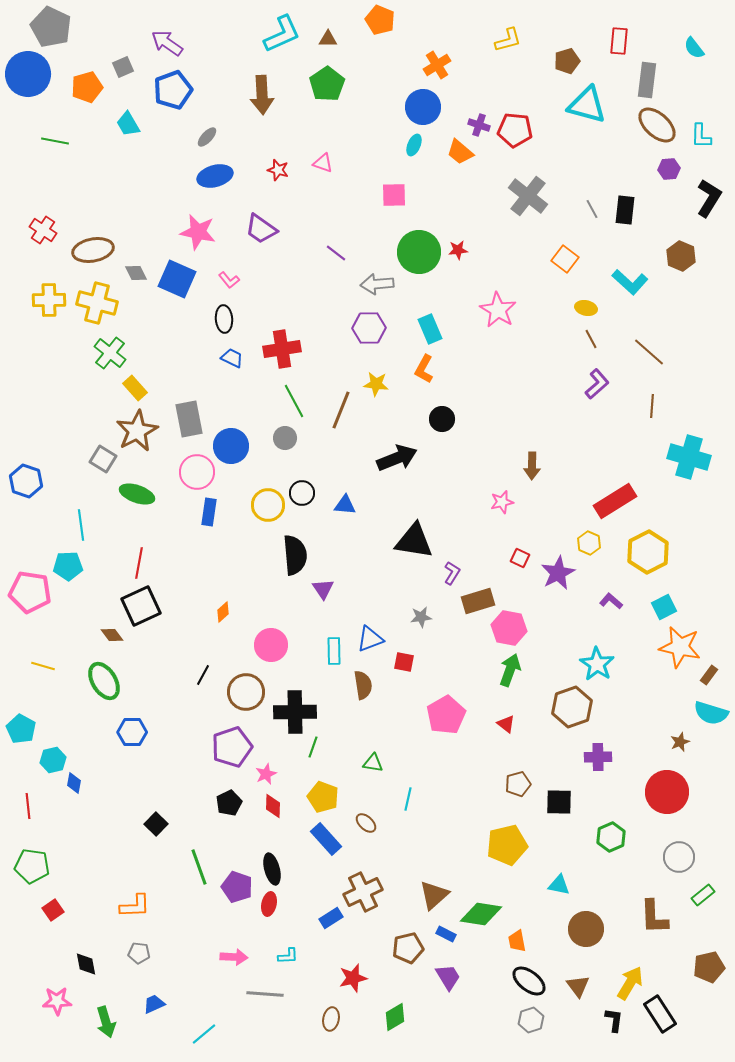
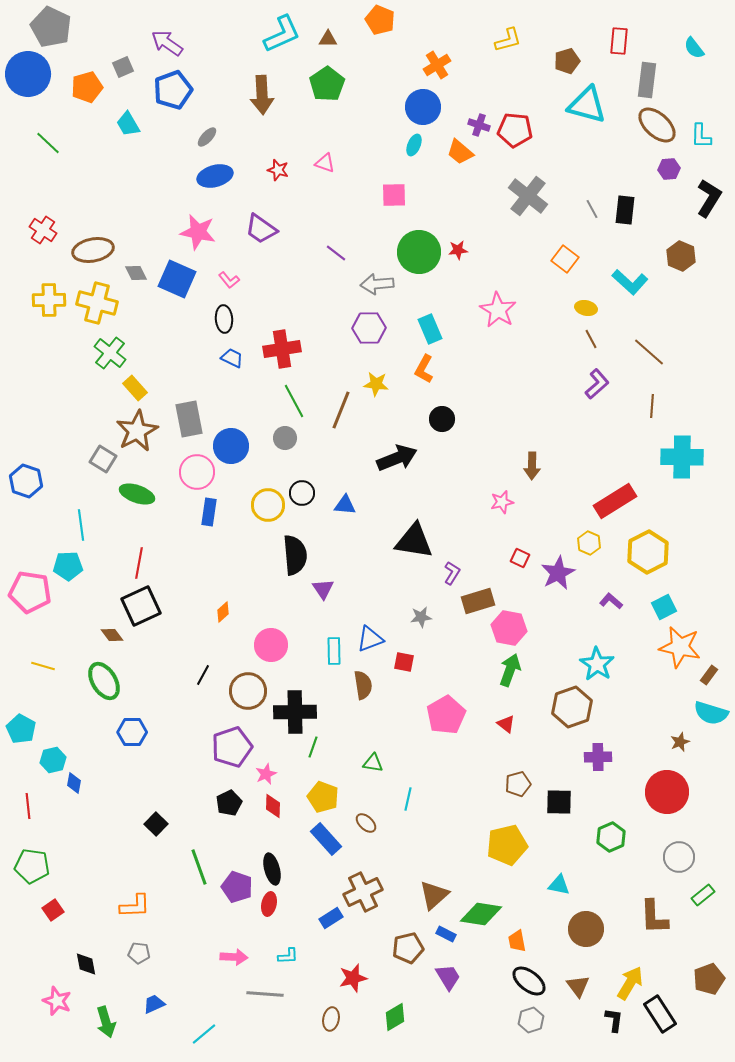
green line at (55, 141): moved 7 px left, 2 px down; rotated 32 degrees clockwise
pink triangle at (323, 163): moved 2 px right
cyan cross at (689, 457): moved 7 px left; rotated 15 degrees counterclockwise
brown circle at (246, 692): moved 2 px right, 1 px up
brown pentagon at (709, 967): moved 12 px down; rotated 8 degrees counterclockwise
pink star at (57, 1001): rotated 24 degrees clockwise
